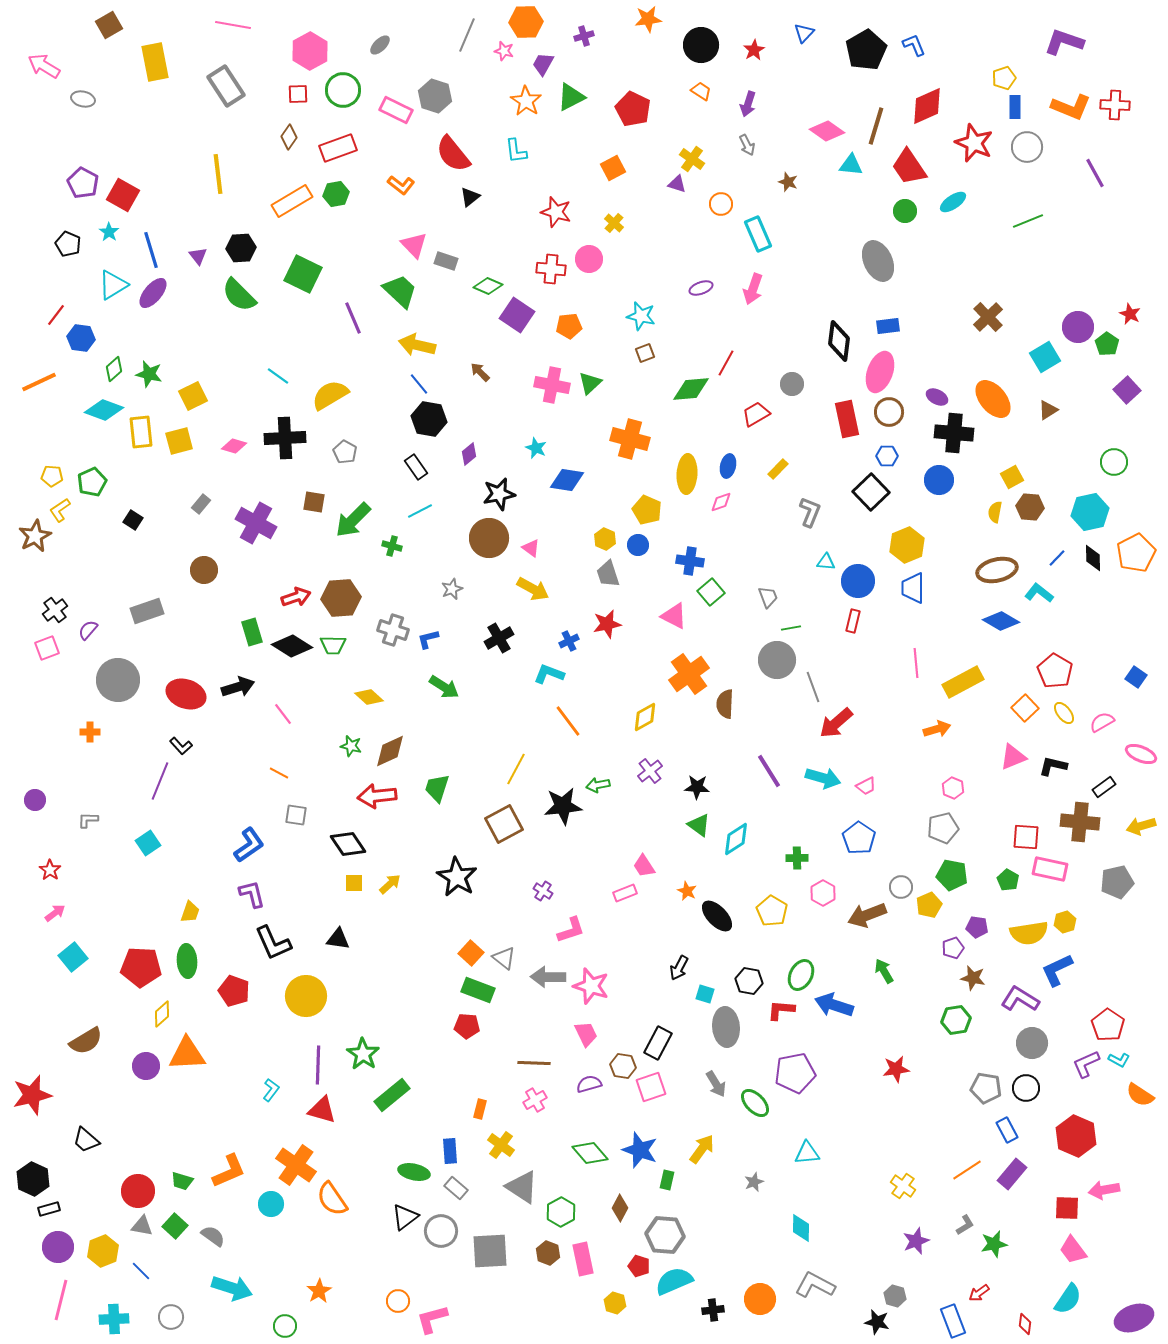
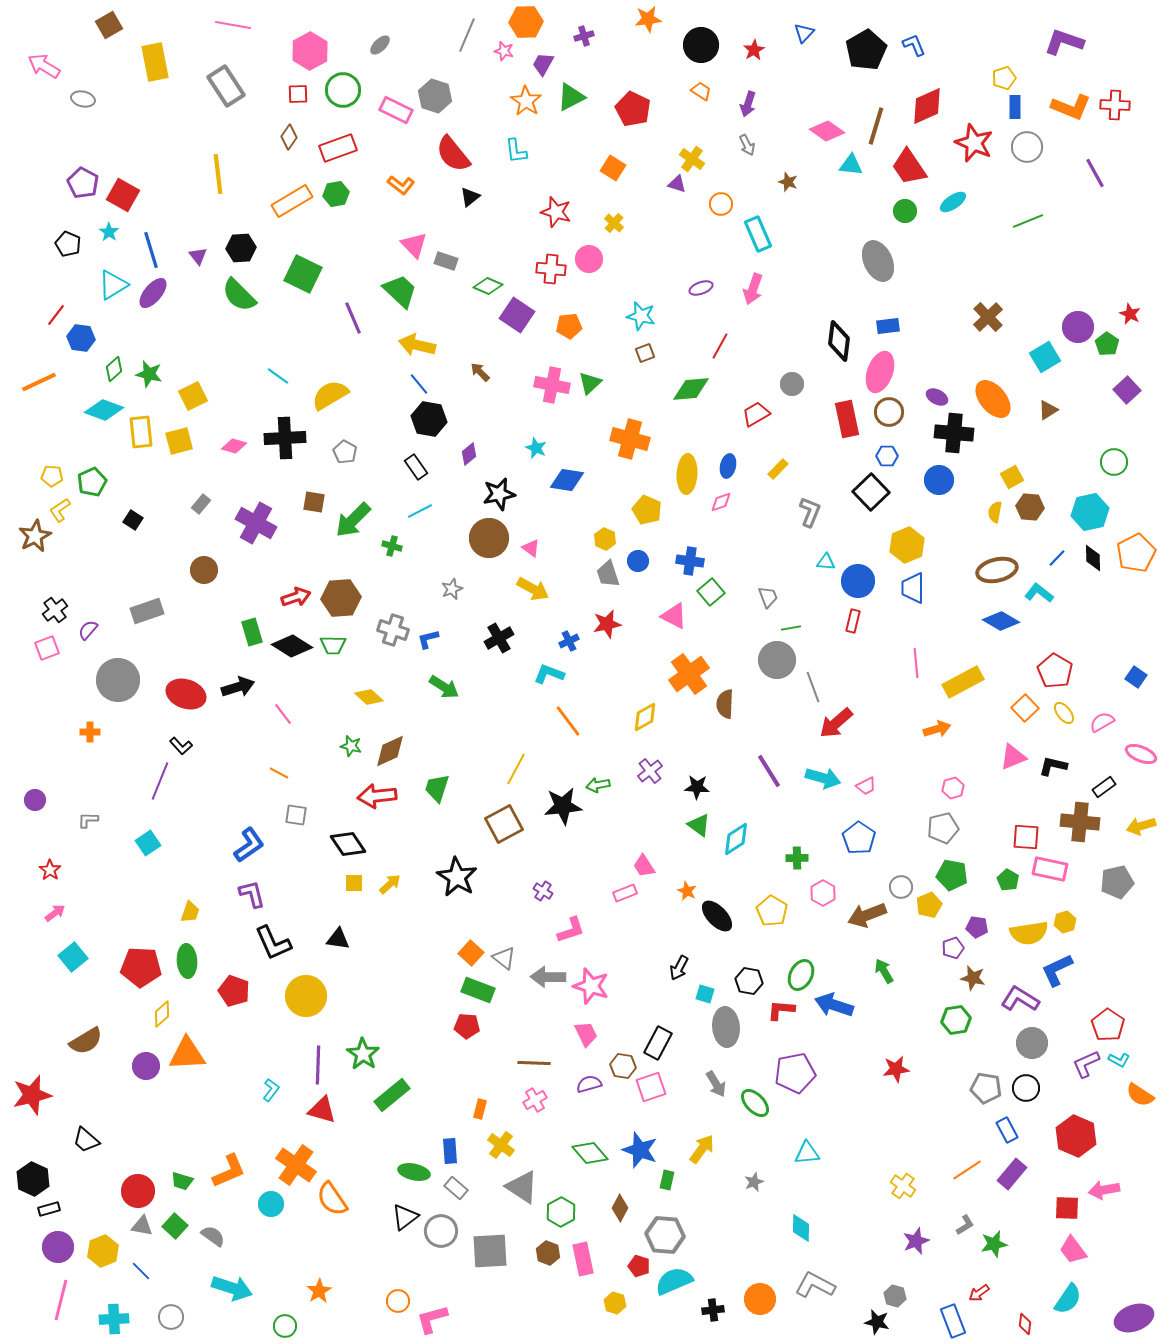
orange square at (613, 168): rotated 30 degrees counterclockwise
red line at (726, 363): moved 6 px left, 17 px up
blue circle at (638, 545): moved 16 px down
pink hexagon at (953, 788): rotated 20 degrees clockwise
